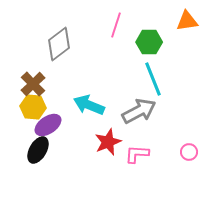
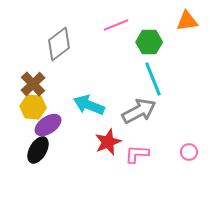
pink line: rotated 50 degrees clockwise
